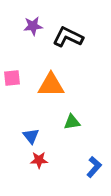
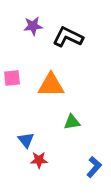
blue triangle: moved 5 px left, 4 px down
